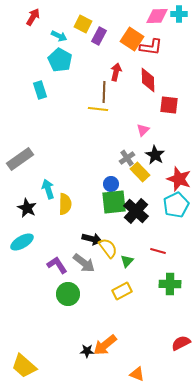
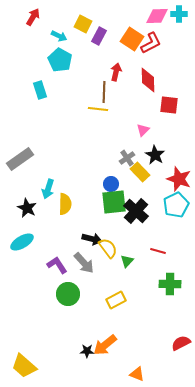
red L-shape at (151, 47): moved 4 px up; rotated 35 degrees counterclockwise
cyan arrow at (48, 189): rotated 144 degrees counterclockwise
gray arrow at (84, 263): rotated 10 degrees clockwise
yellow rectangle at (122, 291): moved 6 px left, 9 px down
